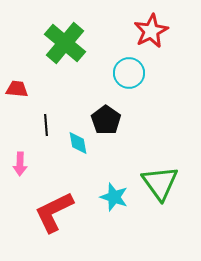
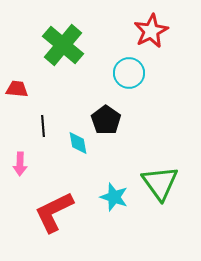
green cross: moved 2 px left, 2 px down
black line: moved 3 px left, 1 px down
